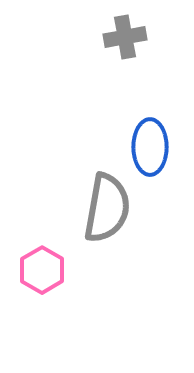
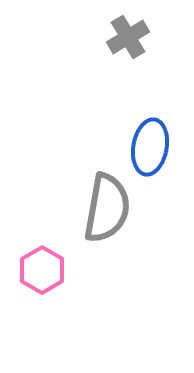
gray cross: moved 3 px right; rotated 21 degrees counterclockwise
blue ellipse: rotated 10 degrees clockwise
